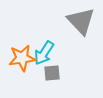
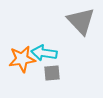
cyan arrow: rotated 65 degrees clockwise
orange star: moved 1 px down
